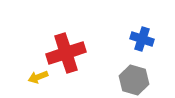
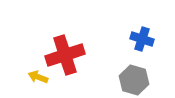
red cross: moved 1 px left, 2 px down
yellow arrow: rotated 42 degrees clockwise
